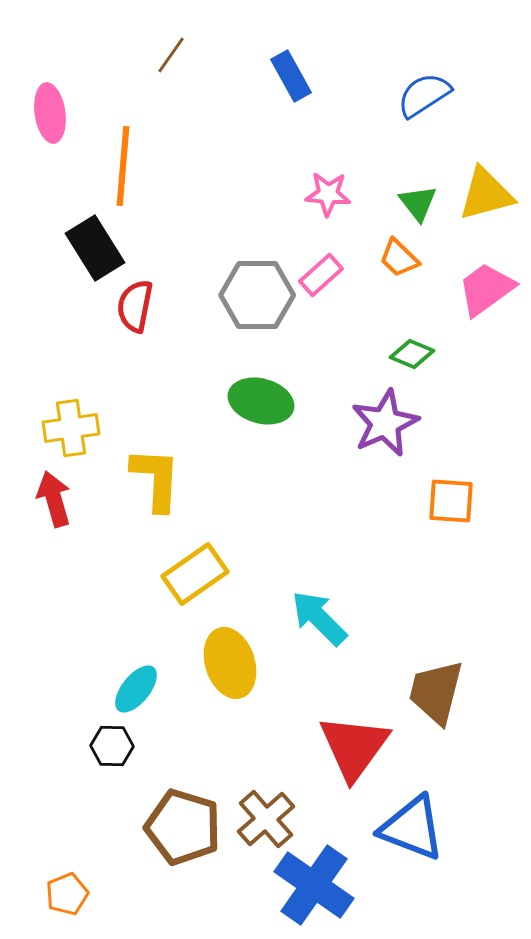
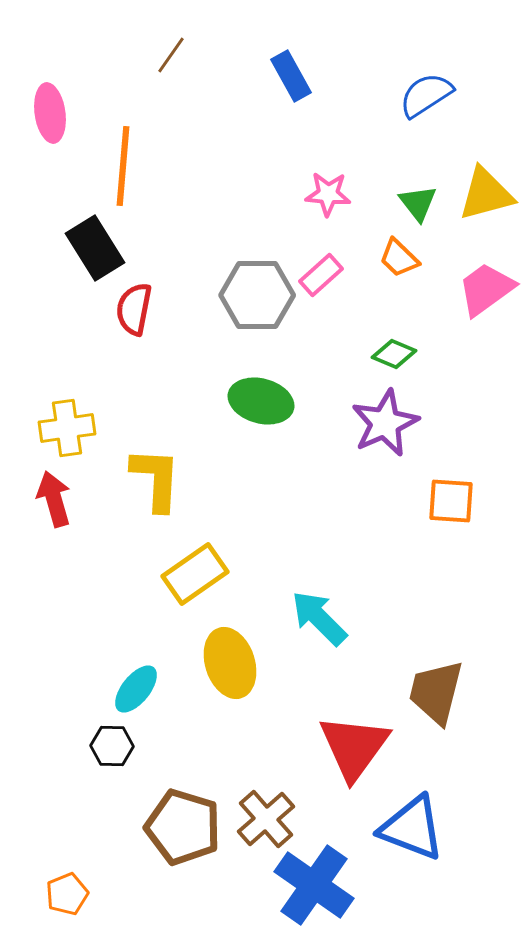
blue semicircle: moved 2 px right
red semicircle: moved 1 px left, 3 px down
green diamond: moved 18 px left
yellow cross: moved 4 px left
